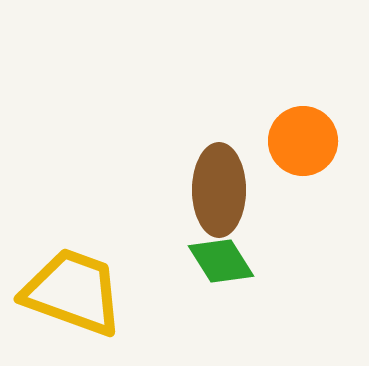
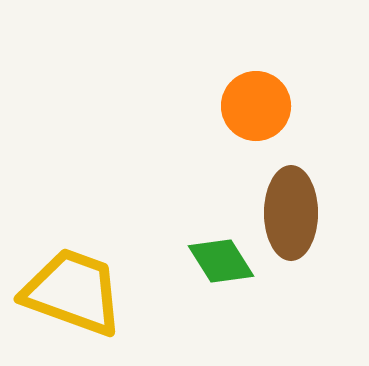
orange circle: moved 47 px left, 35 px up
brown ellipse: moved 72 px right, 23 px down
